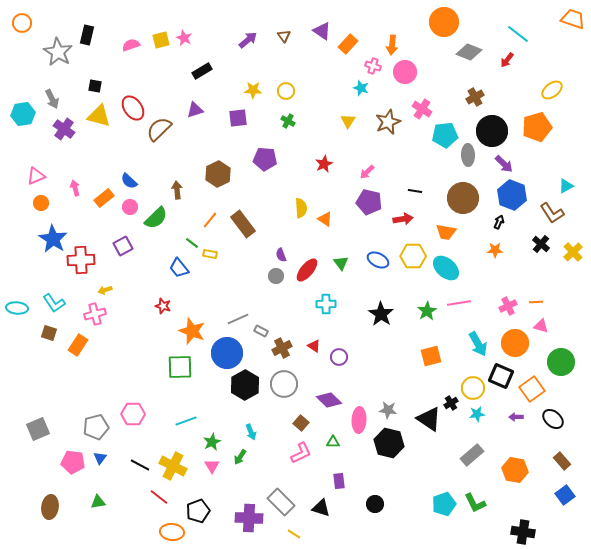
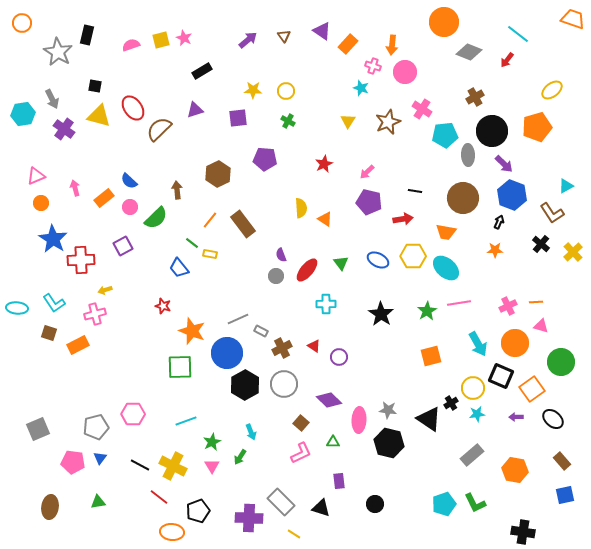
orange rectangle at (78, 345): rotated 30 degrees clockwise
blue square at (565, 495): rotated 24 degrees clockwise
